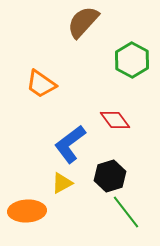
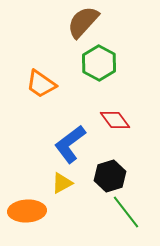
green hexagon: moved 33 px left, 3 px down
